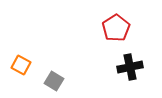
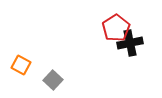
black cross: moved 24 px up
gray square: moved 1 px left, 1 px up; rotated 12 degrees clockwise
